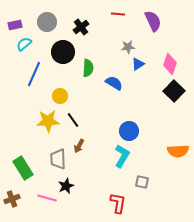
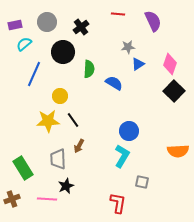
green semicircle: moved 1 px right, 1 px down
pink line: moved 1 px down; rotated 12 degrees counterclockwise
